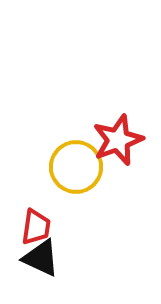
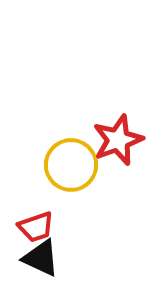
yellow circle: moved 5 px left, 2 px up
red trapezoid: rotated 63 degrees clockwise
